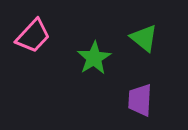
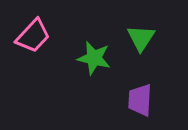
green triangle: moved 3 px left; rotated 24 degrees clockwise
green star: rotated 28 degrees counterclockwise
